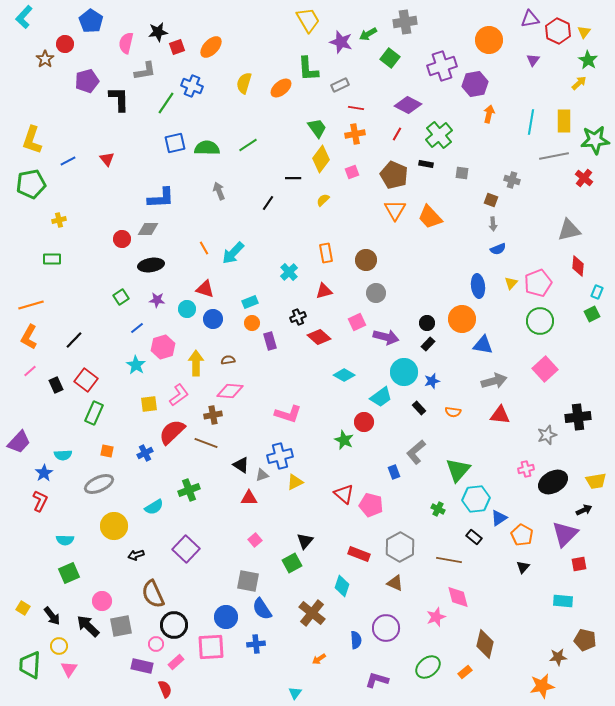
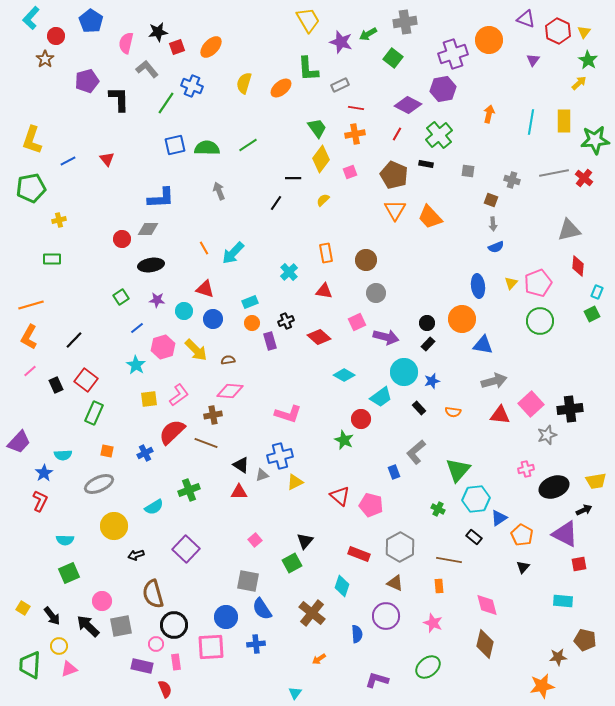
cyan L-shape at (24, 17): moved 7 px right, 1 px down
purple triangle at (530, 19): moved 4 px left; rotated 30 degrees clockwise
red circle at (65, 44): moved 9 px left, 8 px up
green square at (390, 58): moved 3 px right
purple cross at (442, 66): moved 11 px right, 12 px up
gray L-shape at (145, 71): moved 2 px right, 2 px up; rotated 120 degrees counterclockwise
purple hexagon at (475, 84): moved 32 px left, 5 px down
blue square at (175, 143): moved 2 px down
gray line at (554, 156): moved 17 px down
pink square at (352, 172): moved 2 px left
gray square at (462, 173): moved 6 px right, 2 px up
green pentagon at (31, 184): moved 4 px down
black line at (268, 203): moved 8 px right
blue semicircle at (498, 249): moved 2 px left, 2 px up
red triangle at (324, 291): rotated 24 degrees clockwise
cyan circle at (187, 309): moved 3 px left, 2 px down
black cross at (298, 317): moved 12 px left, 4 px down
yellow arrow at (196, 363): moved 13 px up; rotated 135 degrees clockwise
pink square at (545, 369): moved 14 px left, 35 px down
yellow square at (149, 404): moved 5 px up
black cross at (578, 417): moved 8 px left, 8 px up
red circle at (364, 422): moved 3 px left, 3 px up
black ellipse at (553, 482): moved 1 px right, 5 px down; rotated 8 degrees clockwise
red triangle at (344, 494): moved 4 px left, 2 px down
red triangle at (249, 498): moved 10 px left, 6 px up
purple triangle at (565, 534): rotated 48 degrees counterclockwise
brown semicircle at (153, 594): rotated 8 degrees clockwise
pink diamond at (458, 597): moved 29 px right, 8 px down
pink star at (436, 617): moved 3 px left, 6 px down; rotated 30 degrees counterclockwise
purple circle at (386, 628): moved 12 px up
blue semicircle at (356, 640): moved 1 px right, 6 px up
pink rectangle at (176, 662): rotated 56 degrees counterclockwise
pink triangle at (69, 669): rotated 36 degrees clockwise
orange rectangle at (465, 672): moved 26 px left, 86 px up; rotated 56 degrees counterclockwise
